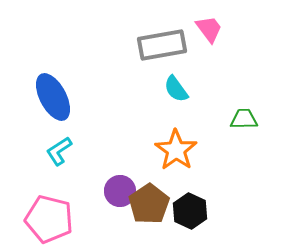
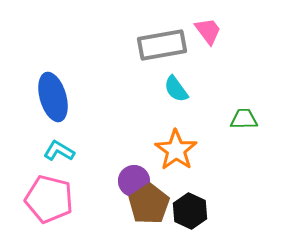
pink trapezoid: moved 1 px left, 2 px down
blue ellipse: rotated 12 degrees clockwise
cyan L-shape: rotated 64 degrees clockwise
purple circle: moved 14 px right, 10 px up
pink pentagon: moved 20 px up
